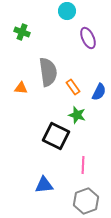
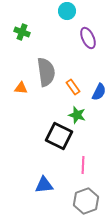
gray semicircle: moved 2 px left
black square: moved 3 px right
